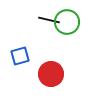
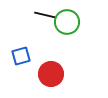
black line: moved 4 px left, 5 px up
blue square: moved 1 px right
